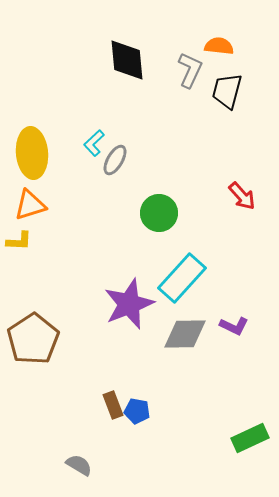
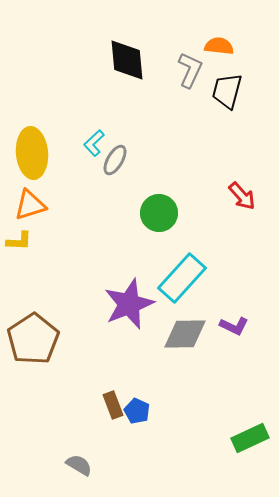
blue pentagon: rotated 15 degrees clockwise
